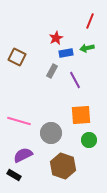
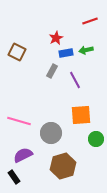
red line: rotated 49 degrees clockwise
green arrow: moved 1 px left, 2 px down
brown square: moved 5 px up
green circle: moved 7 px right, 1 px up
brown hexagon: rotated 25 degrees clockwise
black rectangle: moved 2 px down; rotated 24 degrees clockwise
